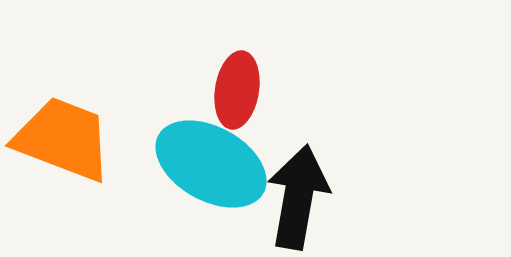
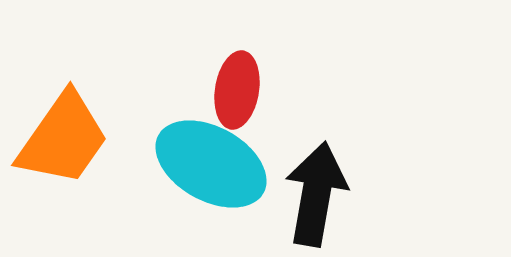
orange trapezoid: rotated 104 degrees clockwise
black arrow: moved 18 px right, 3 px up
